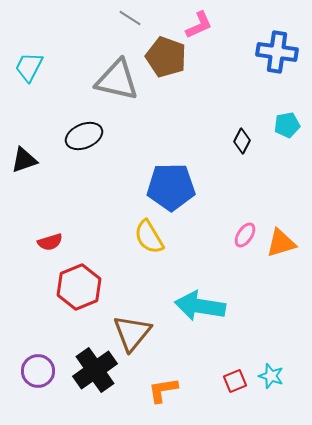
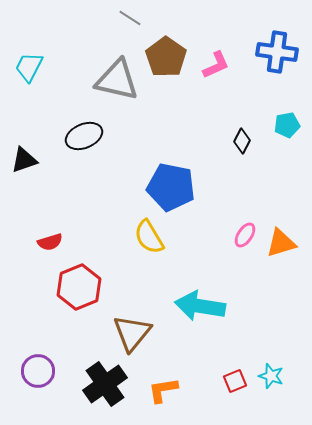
pink L-shape: moved 17 px right, 40 px down
brown pentagon: rotated 15 degrees clockwise
blue pentagon: rotated 12 degrees clockwise
black cross: moved 10 px right, 14 px down
